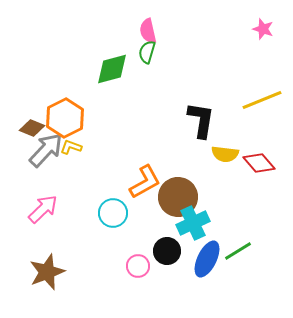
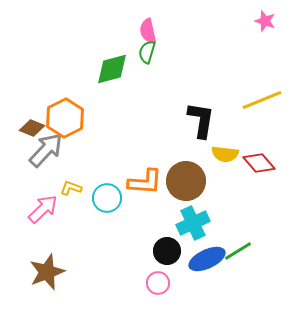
pink star: moved 2 px right, 8 px up
yellow L-shape: moved 41 px down
orange L-shape: rotated 33 degrees clockwise
brown circle: moved 8 px right, 16 px up
cyan circle: moved 6 px left, 15 px up
blue ellipse: rotated 39 degrees clockwise
pink circle: moved 20 px right, 17 px down
